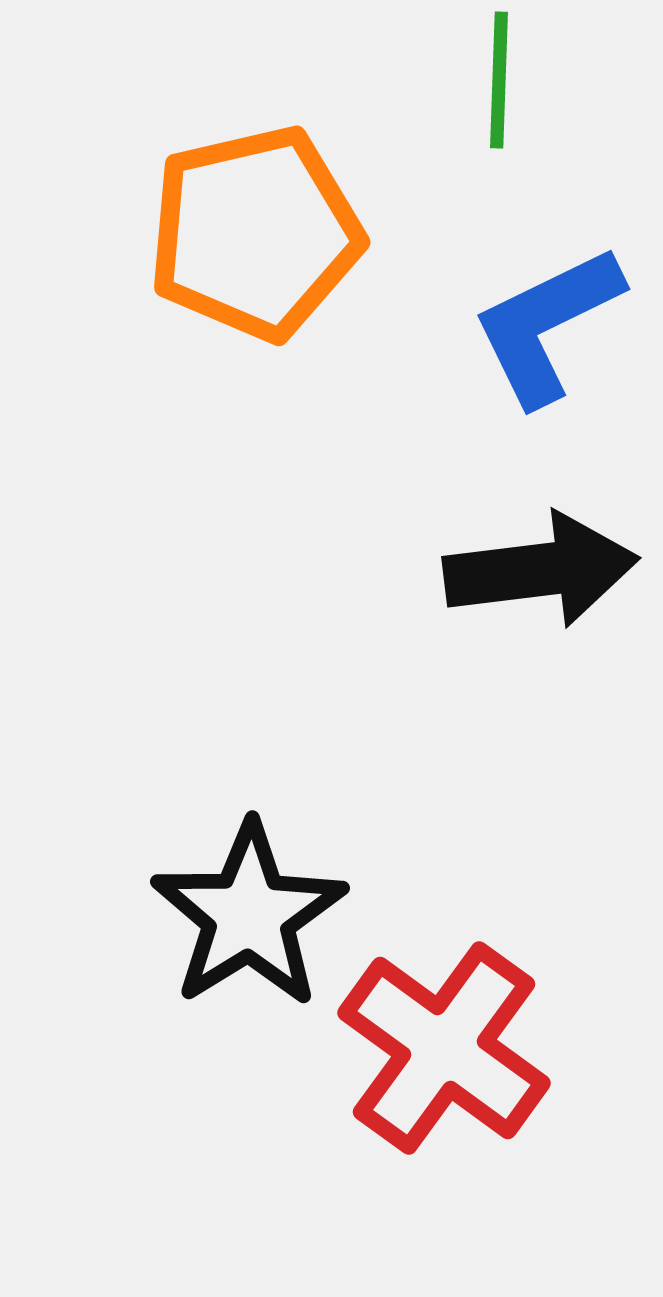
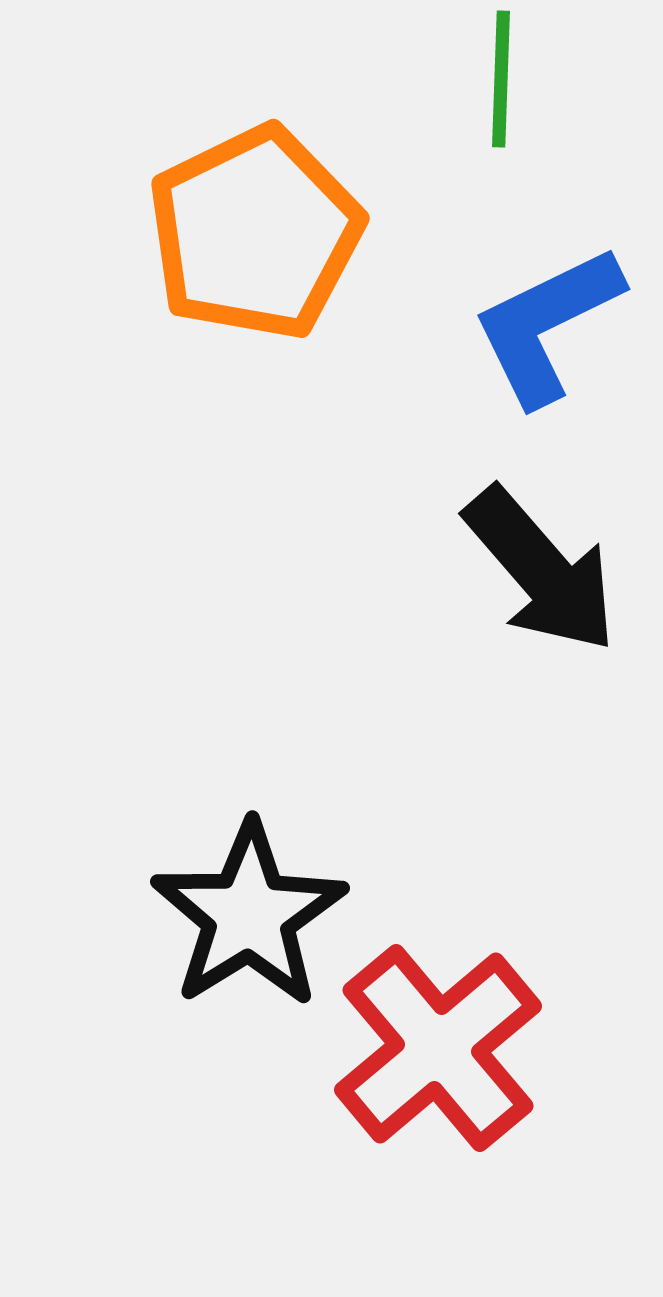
green line: moved 2 px right, 1 px up
orange pentagon: rotated 13 degrees counterclockwise
black arrow: rotated 56 degrees clockwise
red cross: moved 6 px left; rotated 14 degrees clockwise
